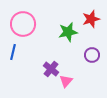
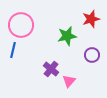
pink circle: moved 2 px left, 1 px down
green star: moved 1 px left, 4 px down
blue line: moved 2 px up
pink triangle: moved 3 px right
